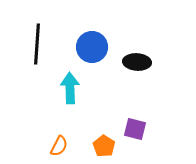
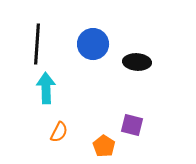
blue circle: moved 1 px right, 3 px up
cyan arrow: moved 24 px left
purple square: moved 3 px left, 4 px up
orange semicircle: moved 14 px up
